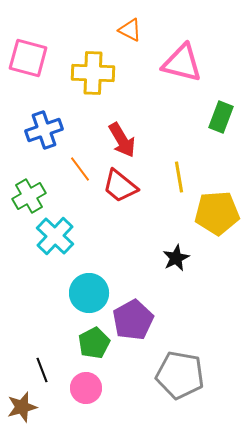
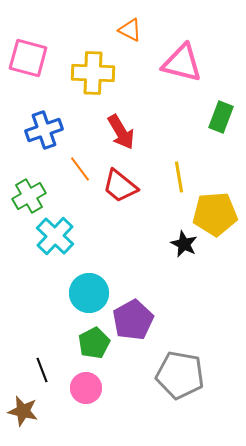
red arrow: moved 1 px left, 8 px up
yellow pentagon: moved 2 px left, 1 px down
black star: moved 8 px right, 14 px up; rotated 20 degrees counterclockwise
brown star: moved 1 px right, 4 px down; rotated 28 degrees clockwise
